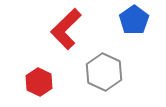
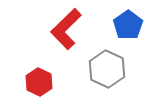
blue pentagon: moved 6 px left, 5 px down
gray hexagon: moved 3 px right, 3 px up
